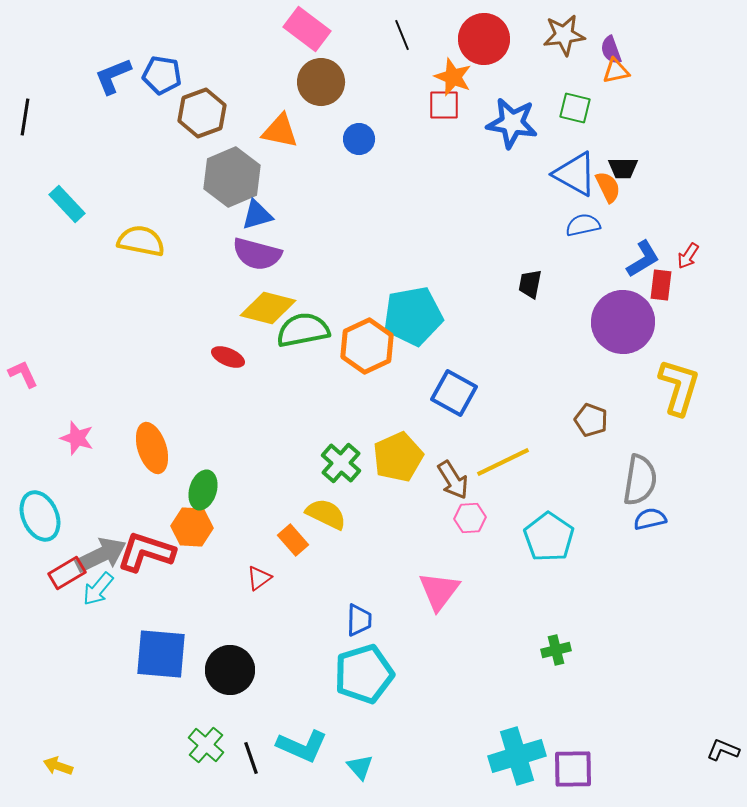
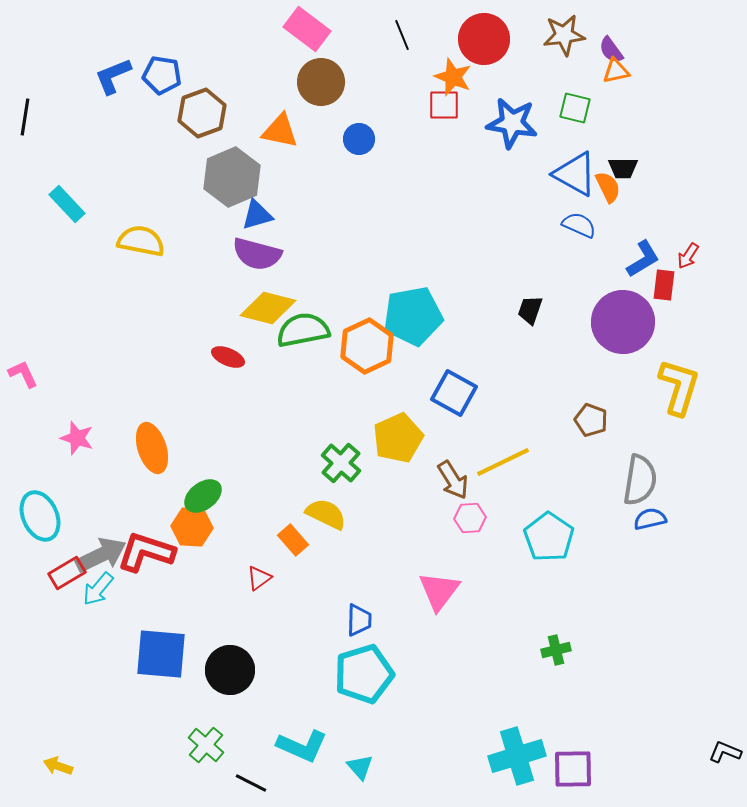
purple semicircle at (611, 50): rotated 16 degrees counterclockwise
blue semicircle at (583, 225): moved 4 px left; rotated 36 degrees clockwise
black trapezoid at (530, 284): moved 26 px down; rotated 8 degrees clockwise
red rectangle at (661, 285): moved 3 px right
yellow pentagon at (398, 457): moved 19 px up
green ellipse at (203, 490): moved 6 px down; rotated 36 degrees clockwise
black L-shape at (723, 750): moved 2 px right, 2 px down
black line at (251, 758): moved 25 px down; rotated 44 degrees counterclockwise
